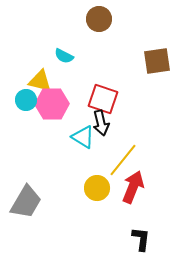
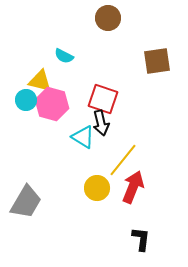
brown circle: moved 9 px right, 1 px up
pink hexagon: rotated 16 degrees clockwise
